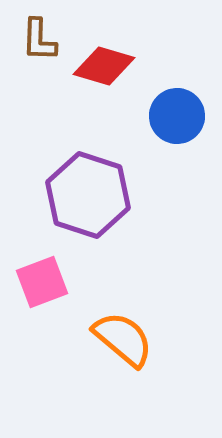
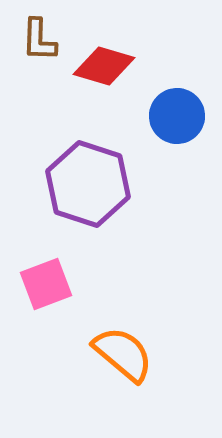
purple hexagon: moved 11 px up
pink square: moved 4 px right, 2 px down
orange semicircle: moved 15 px down
